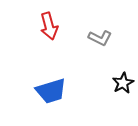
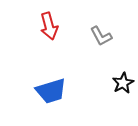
gray L-shape: moved 1 px right, 2 px up; rotated 35 degrees clockwise
